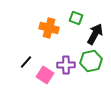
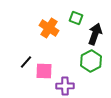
orange cross: rotated 18 degrees clockwise
black arrow: rotated 10 degrees counterclockwise
green hexagon: rotated 15 degrees counterclockwise
purple cross: moved 1 px left, 21 px down
pink square: moved 1 px left, 4 px up; rotated 30 degrees counterclockwise
